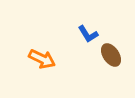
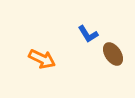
brown ellipse: moved 2 px right, 1 px up
